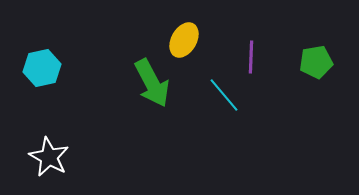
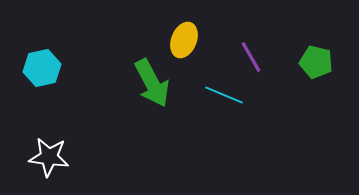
yellow ellipse: rotated 8 degrees counterclockwise
purple line: rotated 32 degrees counterclockwise
green pentagon: rotated 24 degrees clockwise
cyan line: rotated 27 degrees counterclockwise
white star: rotated 21 degrees counterclockwise
